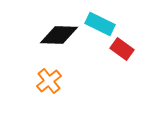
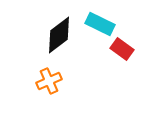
black diamond: rotated 39 degrees counterclockwise
orange cross: rotated 15 degrees clockwise
